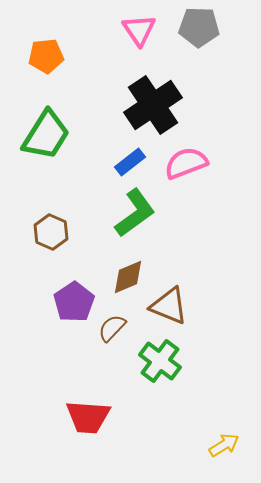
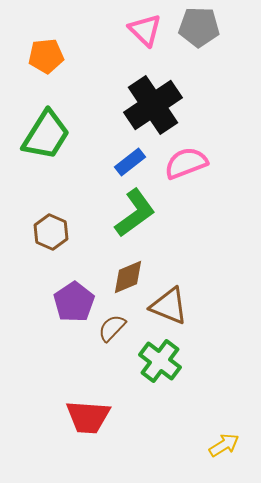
pink triangle: moved 6 px right; rotated 12 degrees counterclockwise
